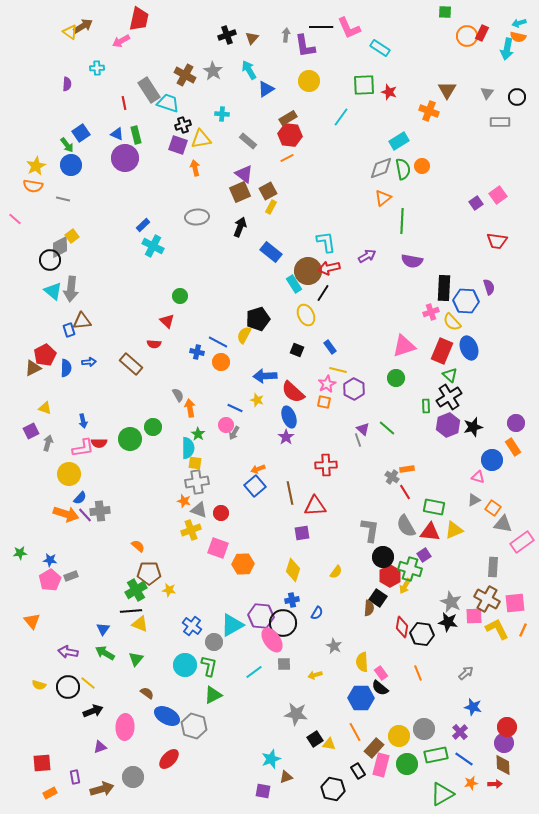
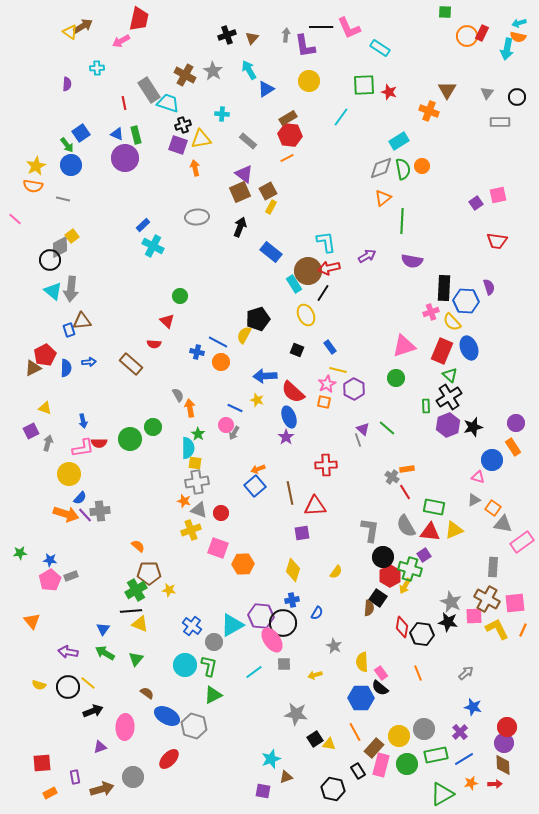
pink square at (498, 195): rotated 24 degrees clockwise
blue line at (464, 759): rotated 66 degrees counterclockwise
